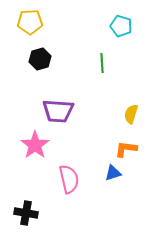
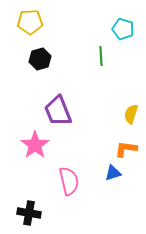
cyan pentagon: moved 2 px right, 3 px down
green line: moved 1 px left, 7 px up
purple trapezoid: rotated 64 degrees clockwise
pink semicircle: moved 2 px down
black cross: moved 3 px right
